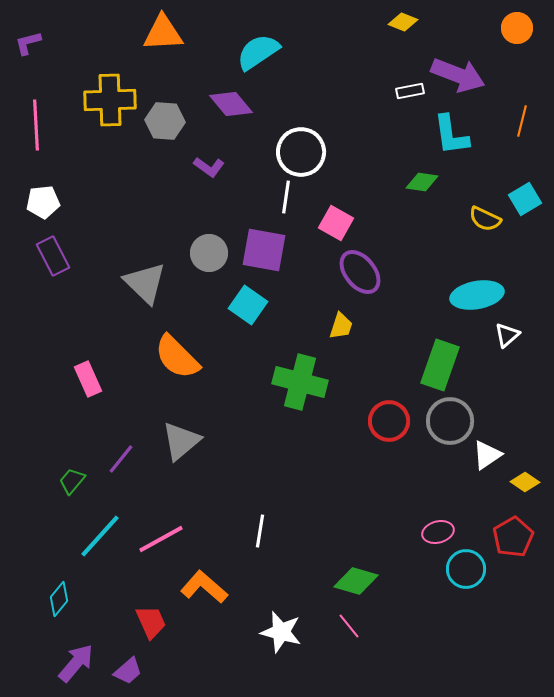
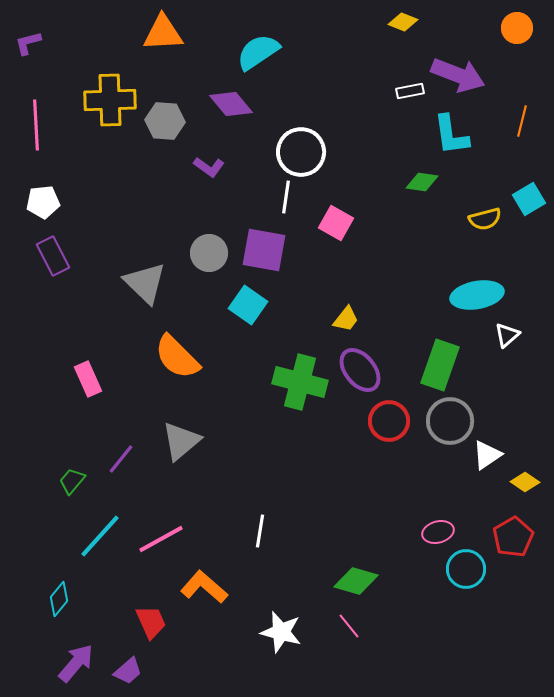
cyan square at (525, 199): moved 4 px right
yellow semicircle at (485, 219): rotated 40 degrees counterclockwise
purple ellipse at (360, 272): moved 98 px down
yellow trapezoid at (341, 326): moved 5 px right, 7 px up; rotated 20 degrees clockwise
